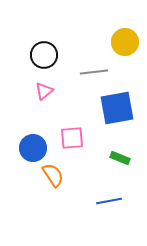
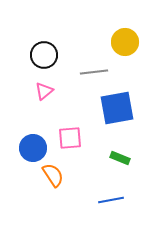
pink square: moved 2 px left
blue line: moved 2 px right, 1 px up
